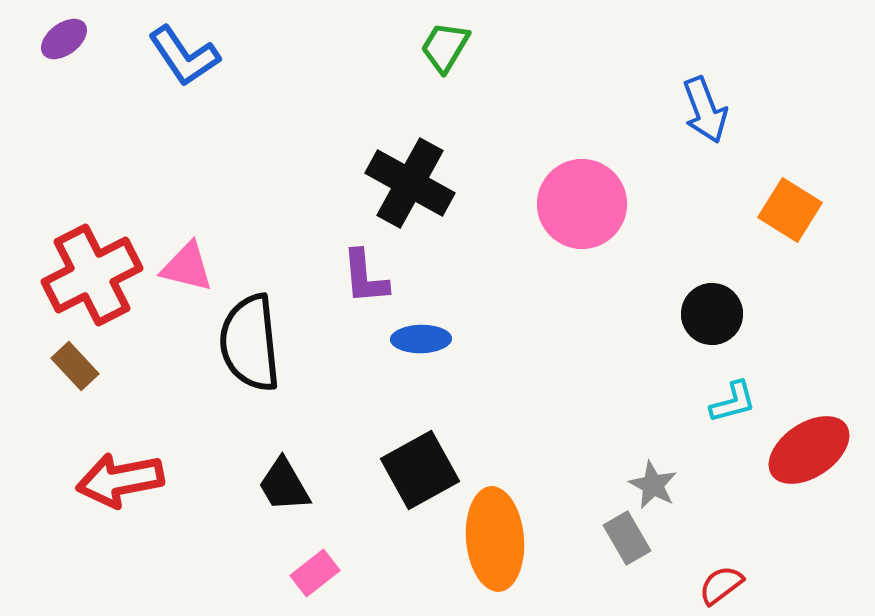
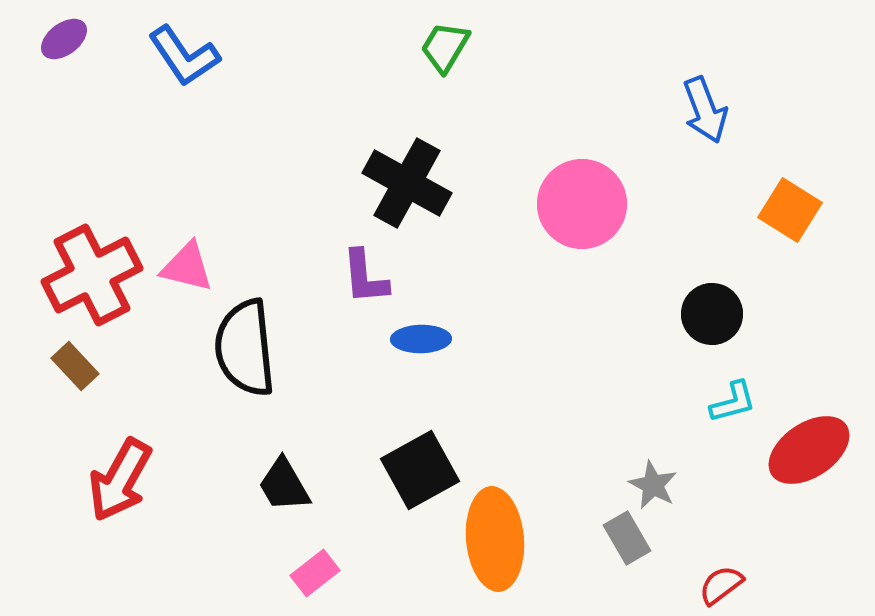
black cross: moved 3 px left
black semicircle: moved 5 px left, 5 px down
red arrow: rotated 50 degrees counterclockwise
